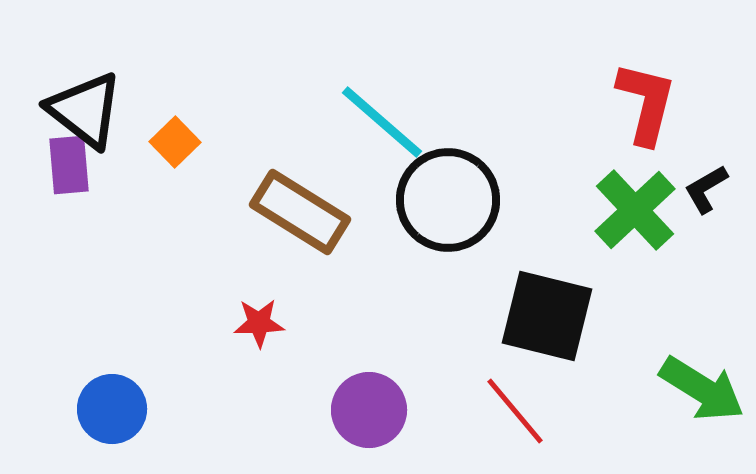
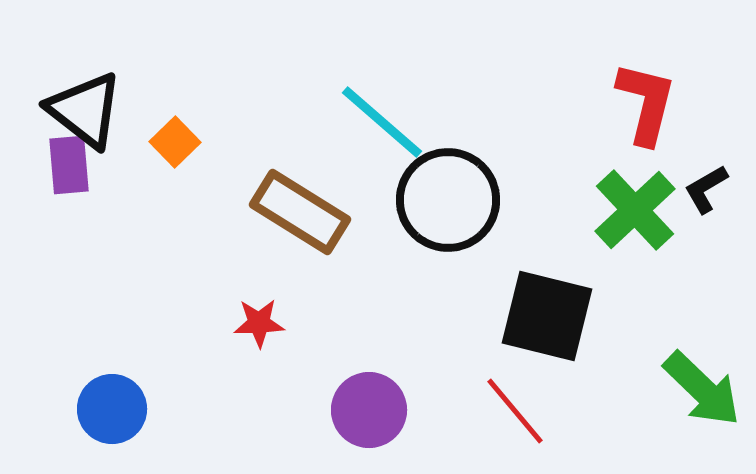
green arrow: rotated 12 degrees clockwise
